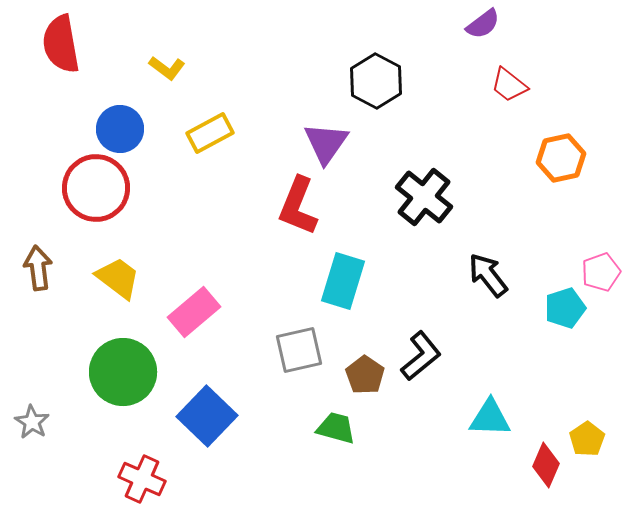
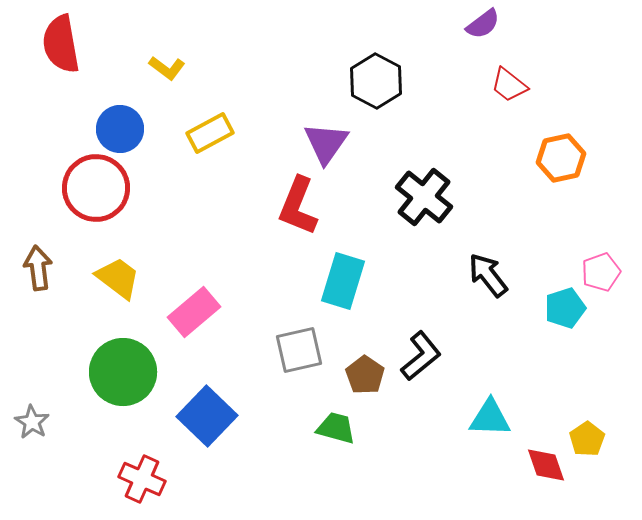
red diamond: rotated 42 degrees counterclockwise
